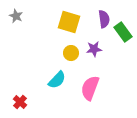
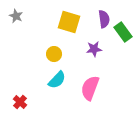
yellow circle: moved 17 px left, 1 px down
